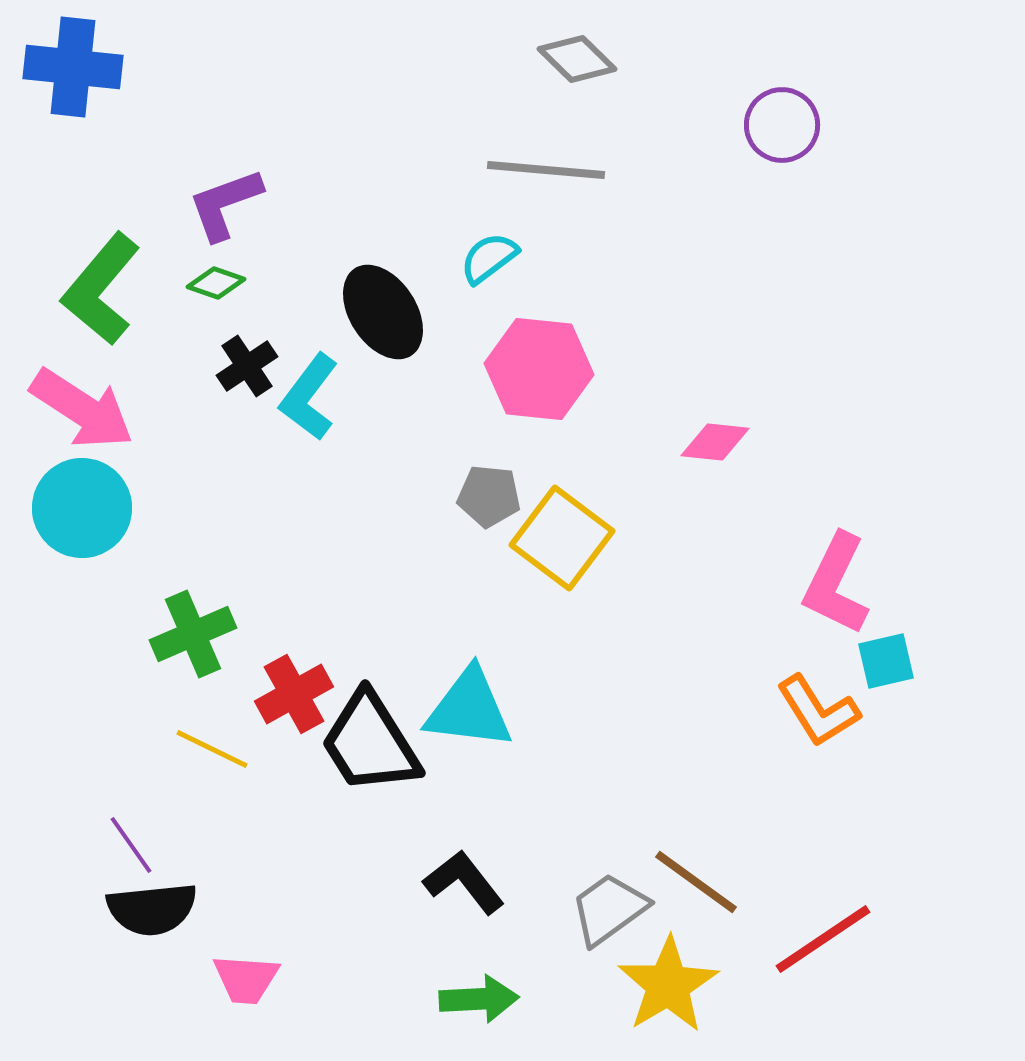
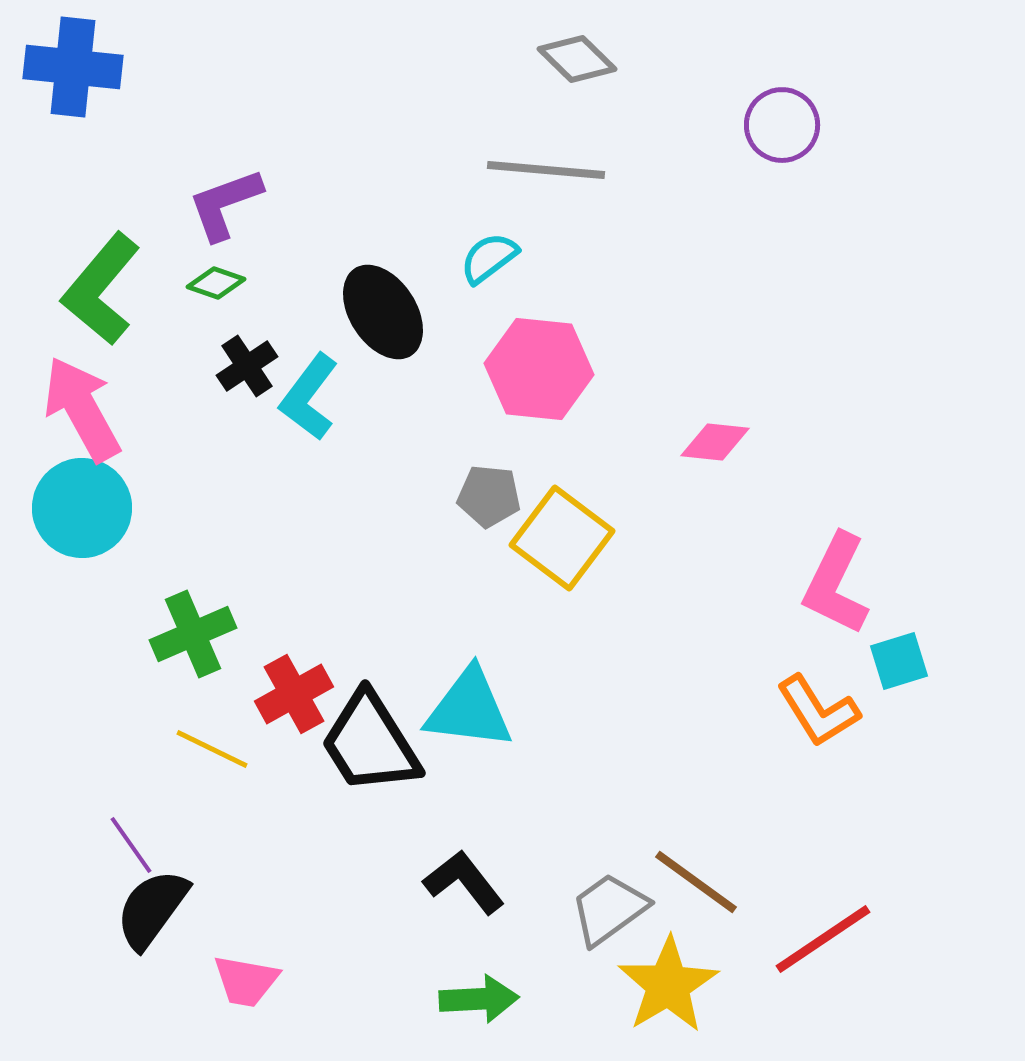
pink arrow: rotated 152 degrees counterclockwise
cyan square: moved 13 px right; rotated 4 degrees counterclockwise
black semicircle: rotated 132 degrees clockwise
pink trapezoid: moved 2 px down; rotated 6 degrees clockwise
